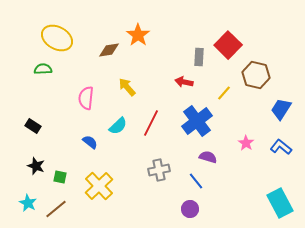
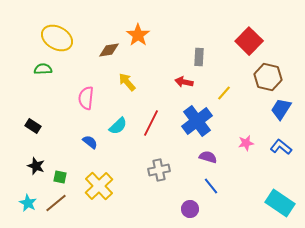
red square: moved 21 px right, 4 px up
brown hexagon: moved 12 px right, 2 px down
yellow arrow: moved 5 px up
pink star: rotated 28 degrees clockwise
blue line: moved 15 px right, 5 px down
cyan rectangle: rotated 28 degrees counterclockwise
brown line: moved 6 px up
